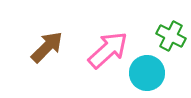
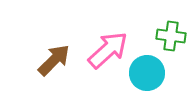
green cross: rotated 20 degrees counterclockwise
brown arrow: moved 7 px right, 13 px down
